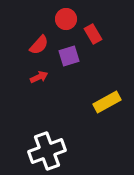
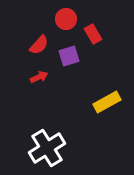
white cross: moved 3 px up; rotated 12 degrees counterclockwise
